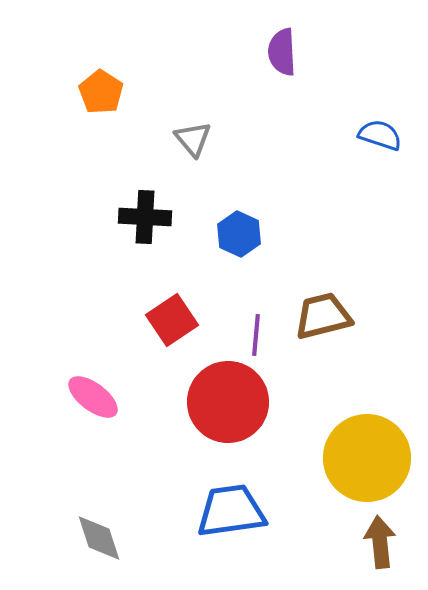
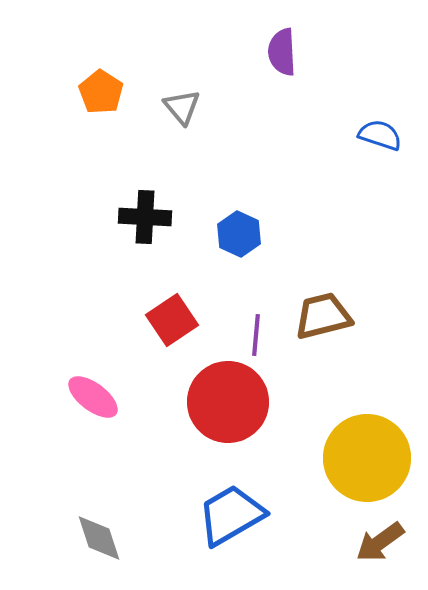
gray triangle: moved 11 px left, 32 px up
blue trapezoid: moved 4 px down; rotated 22 degrees counterclockwise
brown arrow: rotated 120 degrees counterclockwise
